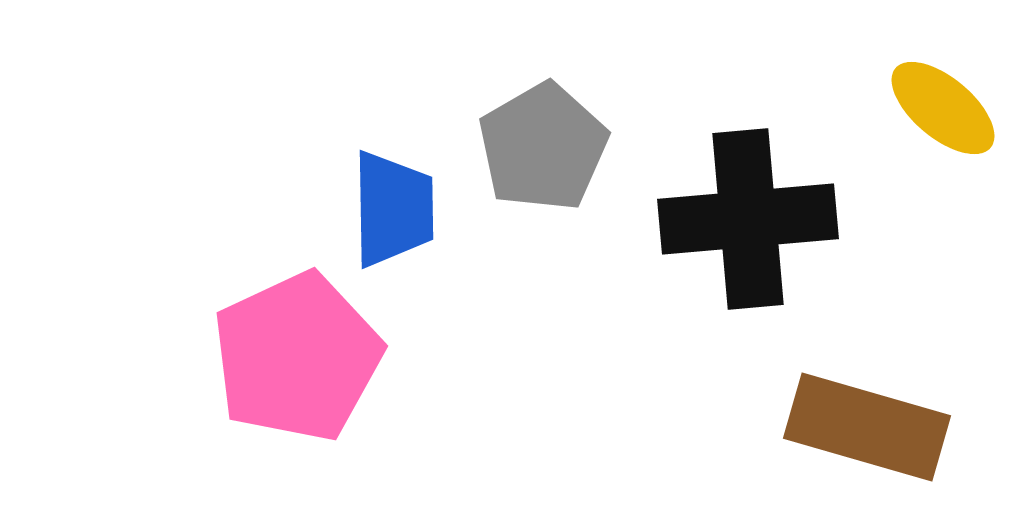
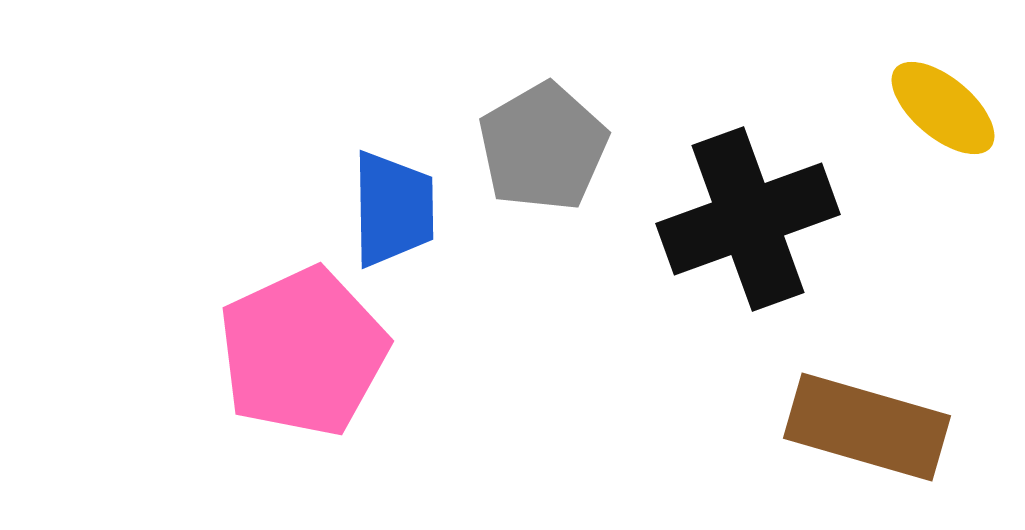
black cross: rotated 15 degrees counterclockwise
pink pentagon: moved 6 px right, 5 px up
